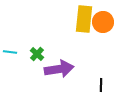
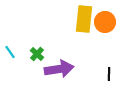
orange circle: moved 2 px right
cyan line: rotated 48 degrees clockwise
black line: moved 8 px right, 11 px up
